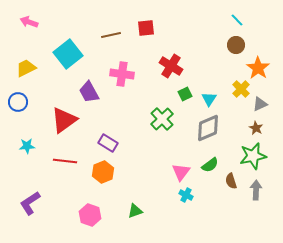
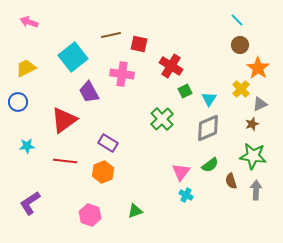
red square: moved 7 px left, 16 px down; rotated 18 degrees clockwise
brown circle: moved 4 px right
cyan square: moved 5 px right, 3 px down
green square: moved 3 px up
brown star: moved 4 px left, 4 px up; rotated 24 degrees clockwise
green star: rotated 20 degrees clockwise
